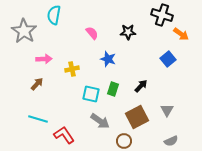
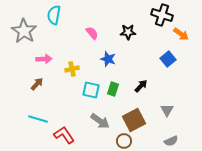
cyan square: moved 4 px up
brown square: moved 3 px left, 3 px down
